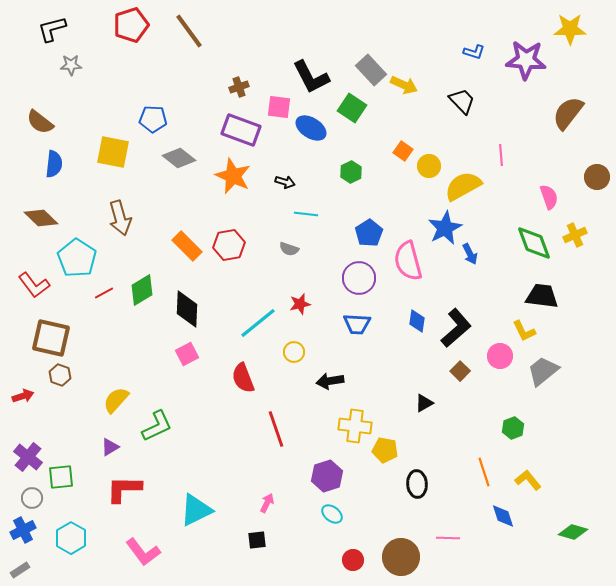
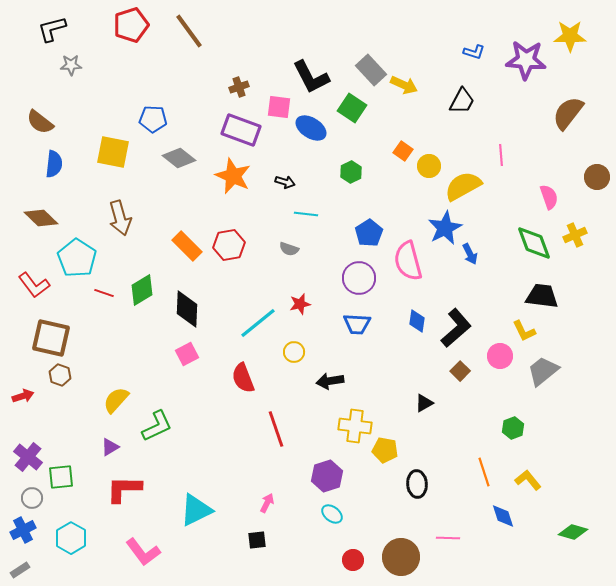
yellow star at (570, 29): moved 7 px down
black trapezoid at (462, 101): rotated 72 degrees clockwise
red line at (104, 293): rotated 48 degrees clockwise
